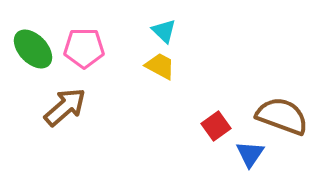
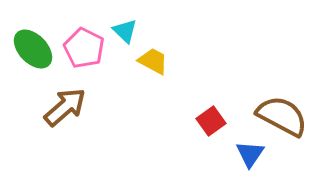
cyan triangle: moved 39 px left
pink pentagon: rotated 27 degrees clockwise
yellow trapezoid: moved 7 px left, 5 px up
brown semicircle: rotated 8 degrees clockwise
red square: moved 5 px left, 5 px up
